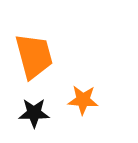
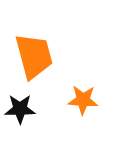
black star: moved 14 px left, 4 px up
